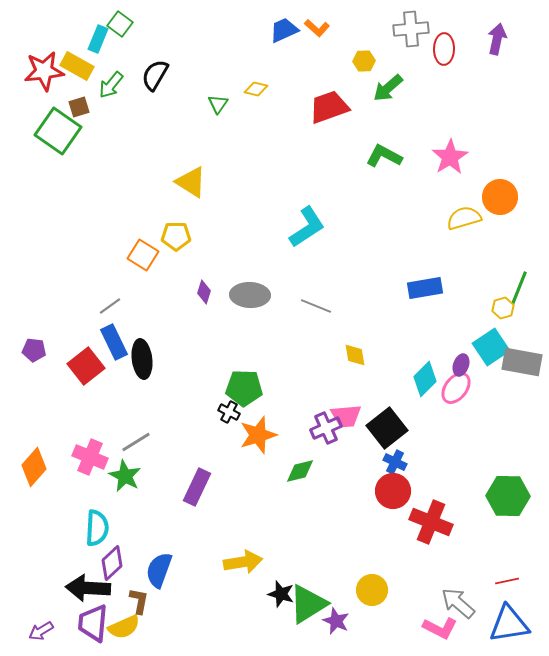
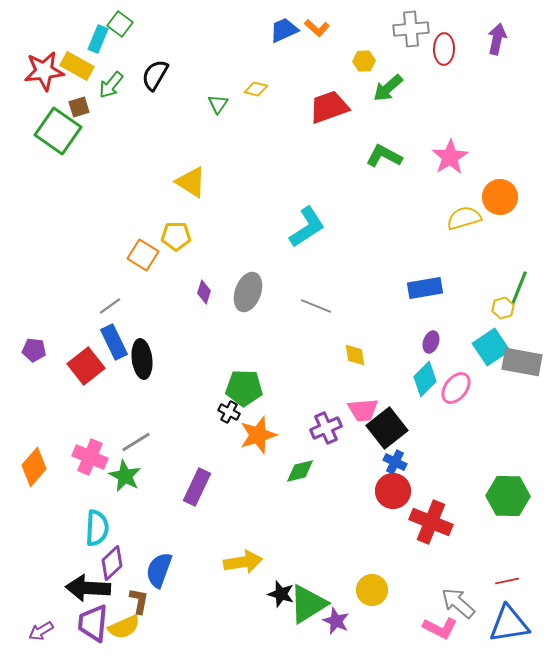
gray ellipse at (250, 295): moved 2 px left, 3 px up; rotated 72 degrees counterclockwise
purple ellipse at (461, 365): moved 30 px left, 23 px up
pink trapezoid at (346, 416): moved 17 px right, 6 px up
